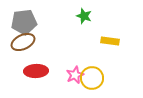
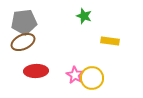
pink star: rotated 18 degrees counterclockwise
